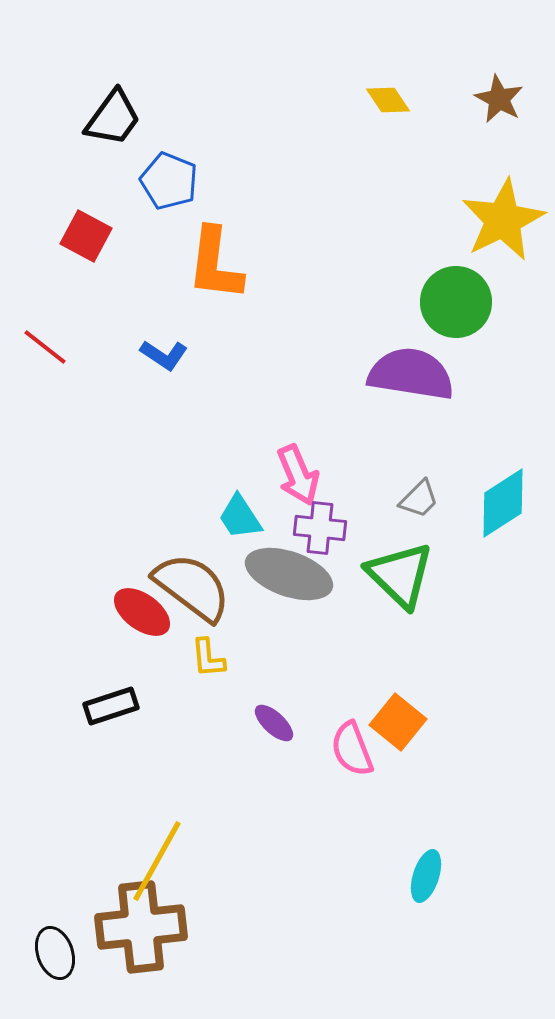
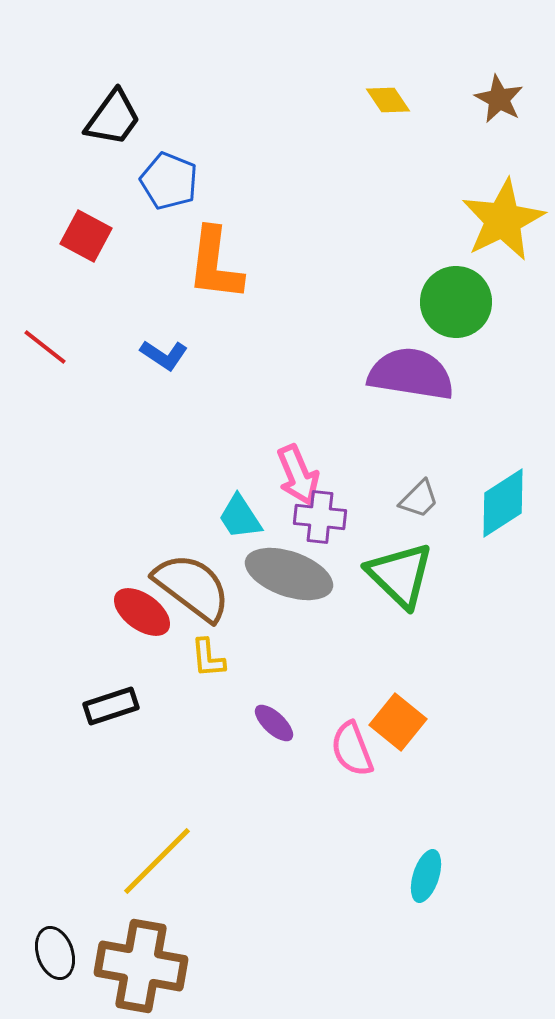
purple cross: moved 11 px up
yellow line: rotated 16 degrees clockwise
brown cross: moved 39 px down; rotated 16 degrees clockwise
